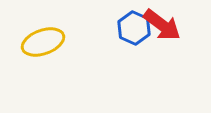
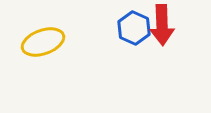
red arrow: rotated 51 degrees clockwise
